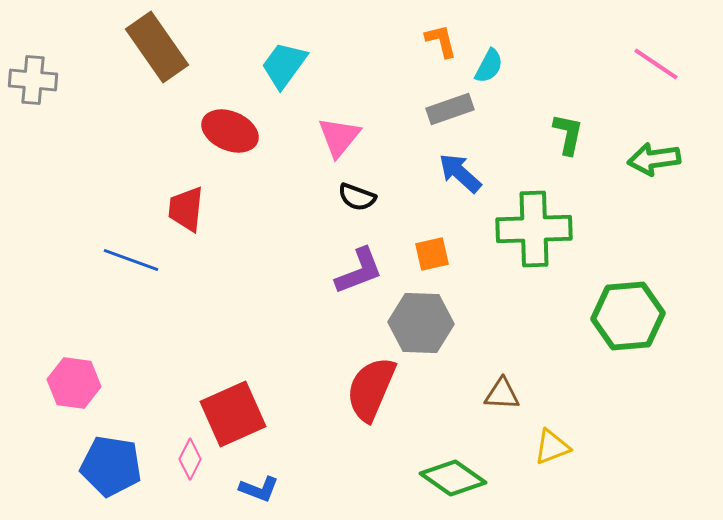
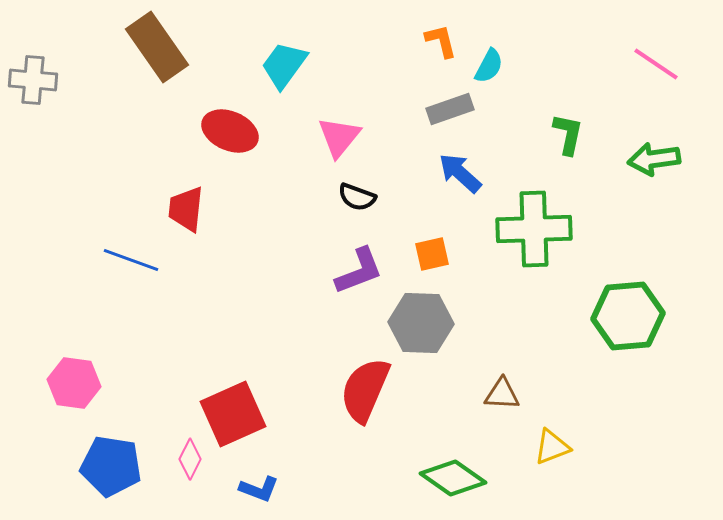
red semicircle: moved 6 px left, 1 px down
